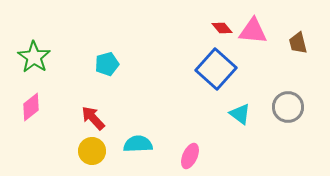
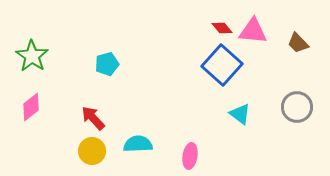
brown trapezoid: rotated 30 degrees counterclockwise
green star: moved 2 px left, 1 px up
blue square: moved 6 px right, 4 px up
gray circle: moved 9 px right
pink ellipse: rotated 15 degrees counterclockwise
